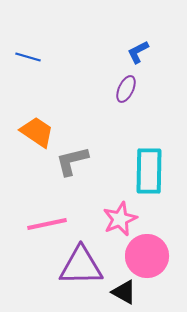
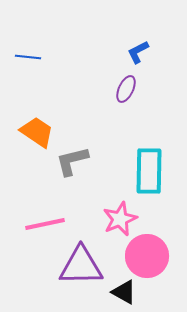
blue line: rotated 10 degrees counterclockwise
pink line: moved 2 px left
